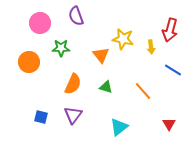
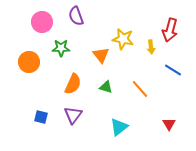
pink circle: moved 2 px right, 1 px up
orange line: moved 3 px left, 2 px up
